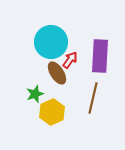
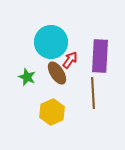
green star: moved 8 px left, 17 px up; rotated 30 degrees counterclockwise
brown line: moved 5 px up; rotated 16 degrees counterclockwise
